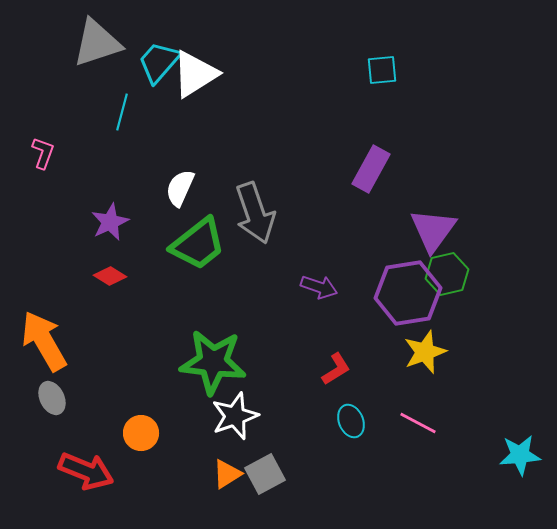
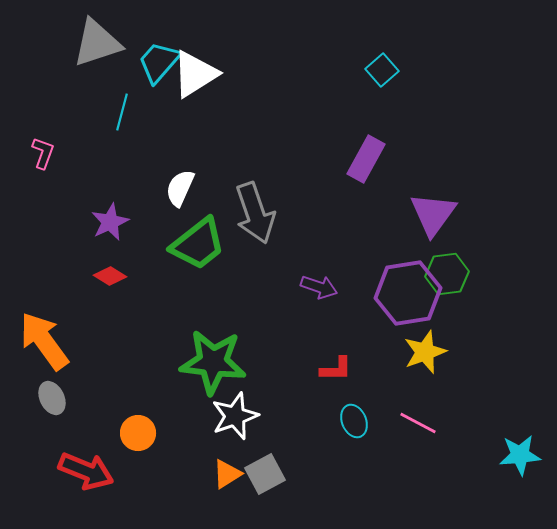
cyan square: rotated 36 degrees counterclockwise
purple rectangle: moved 5 px left, 10 px up
purple triangle: moved 16 px up
green hexagon: rotated 6 degrees clockwise
orange arrow: rotated 6 degrees counterclockwise
red L-shape: rotated 32 degrees clockwise
cyan ellipse: moved 3 px right
orange circle: moved 3 px left
